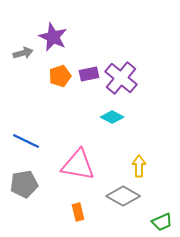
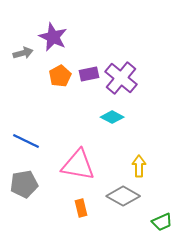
orange pentagon: rotated 10 degrees counterclockwise
orange rectangle: moved 3 px right, 4 px up
